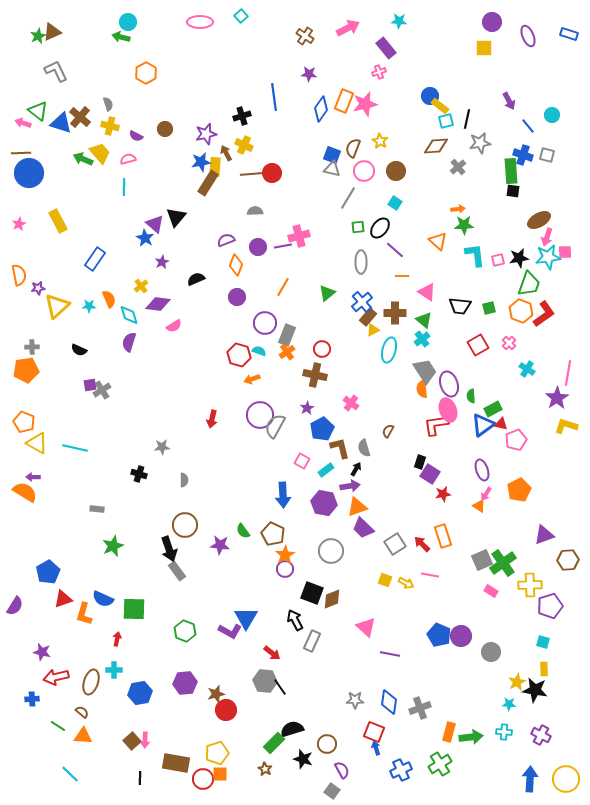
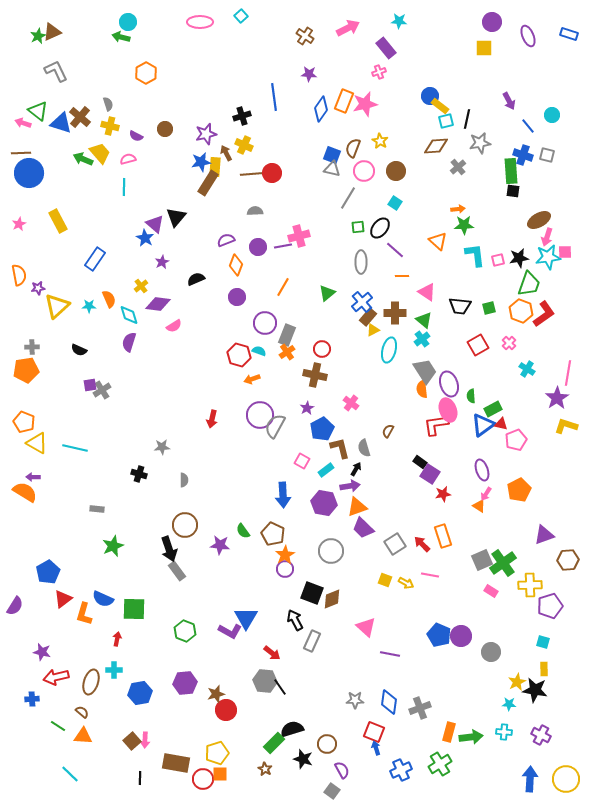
black rectangle at (420, 462): rotated 72 degrees counterclockwise
red triangle at (63, 599): rotated 18 degrees counterclockwise
